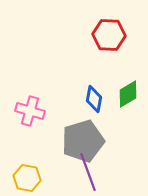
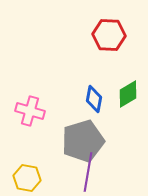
purple line: rotated 30 degrees clockwise
